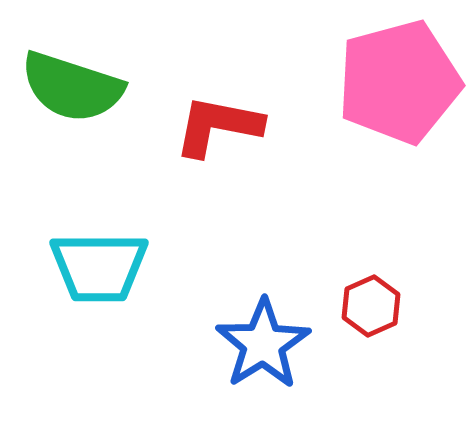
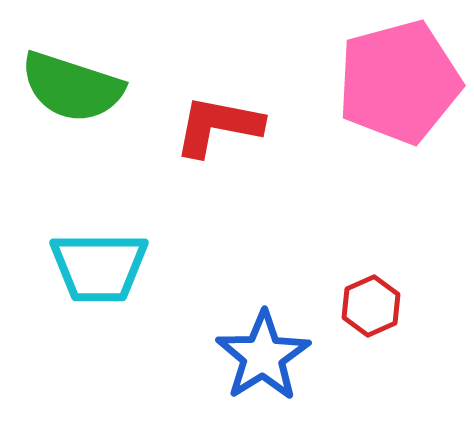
blue star: moved 12 px down
